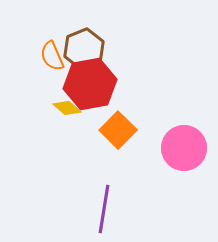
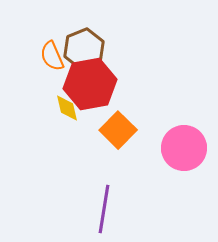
yellow diamond: rotated 36 degrees clockwise
